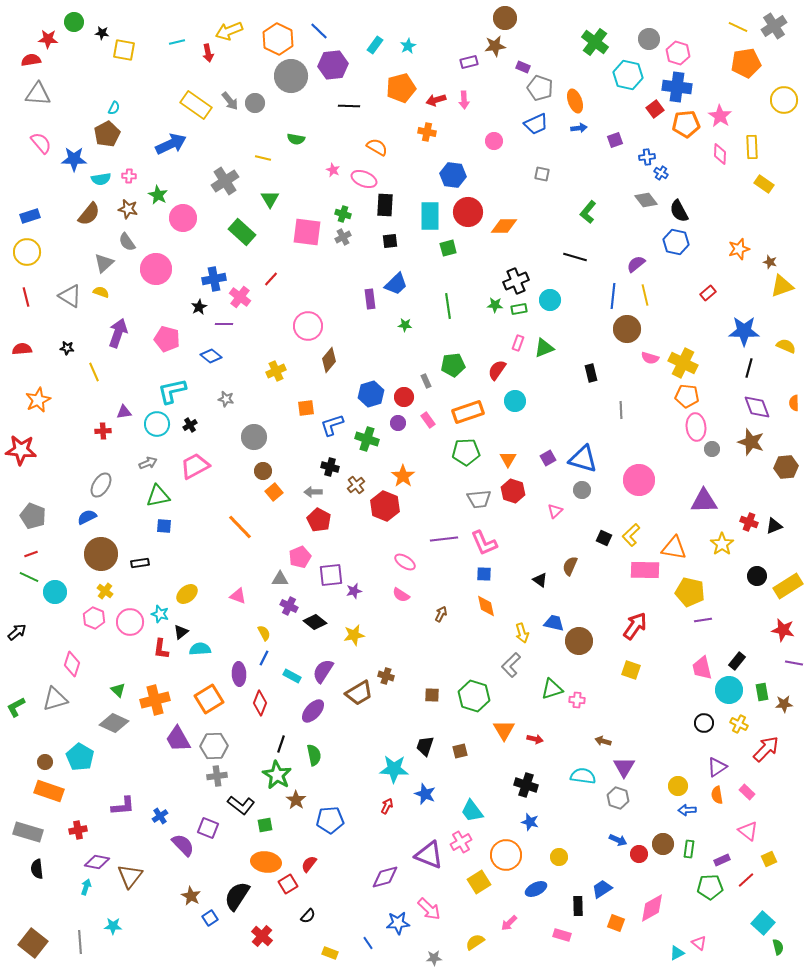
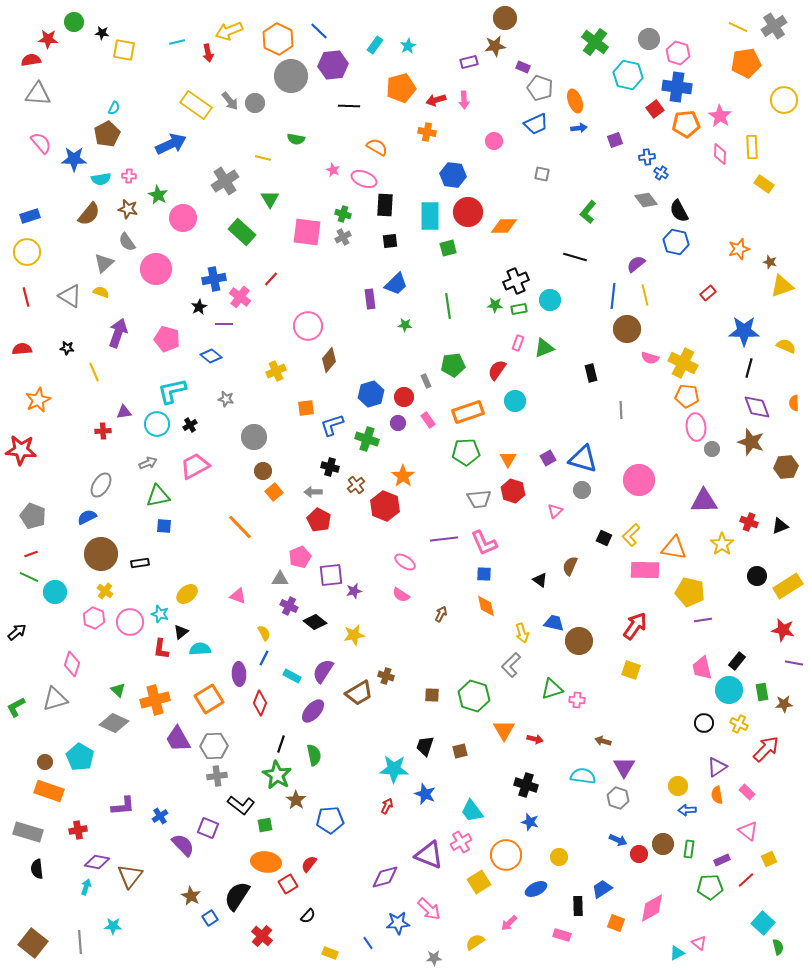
black triangle at (774, 526): moved 6 px right
